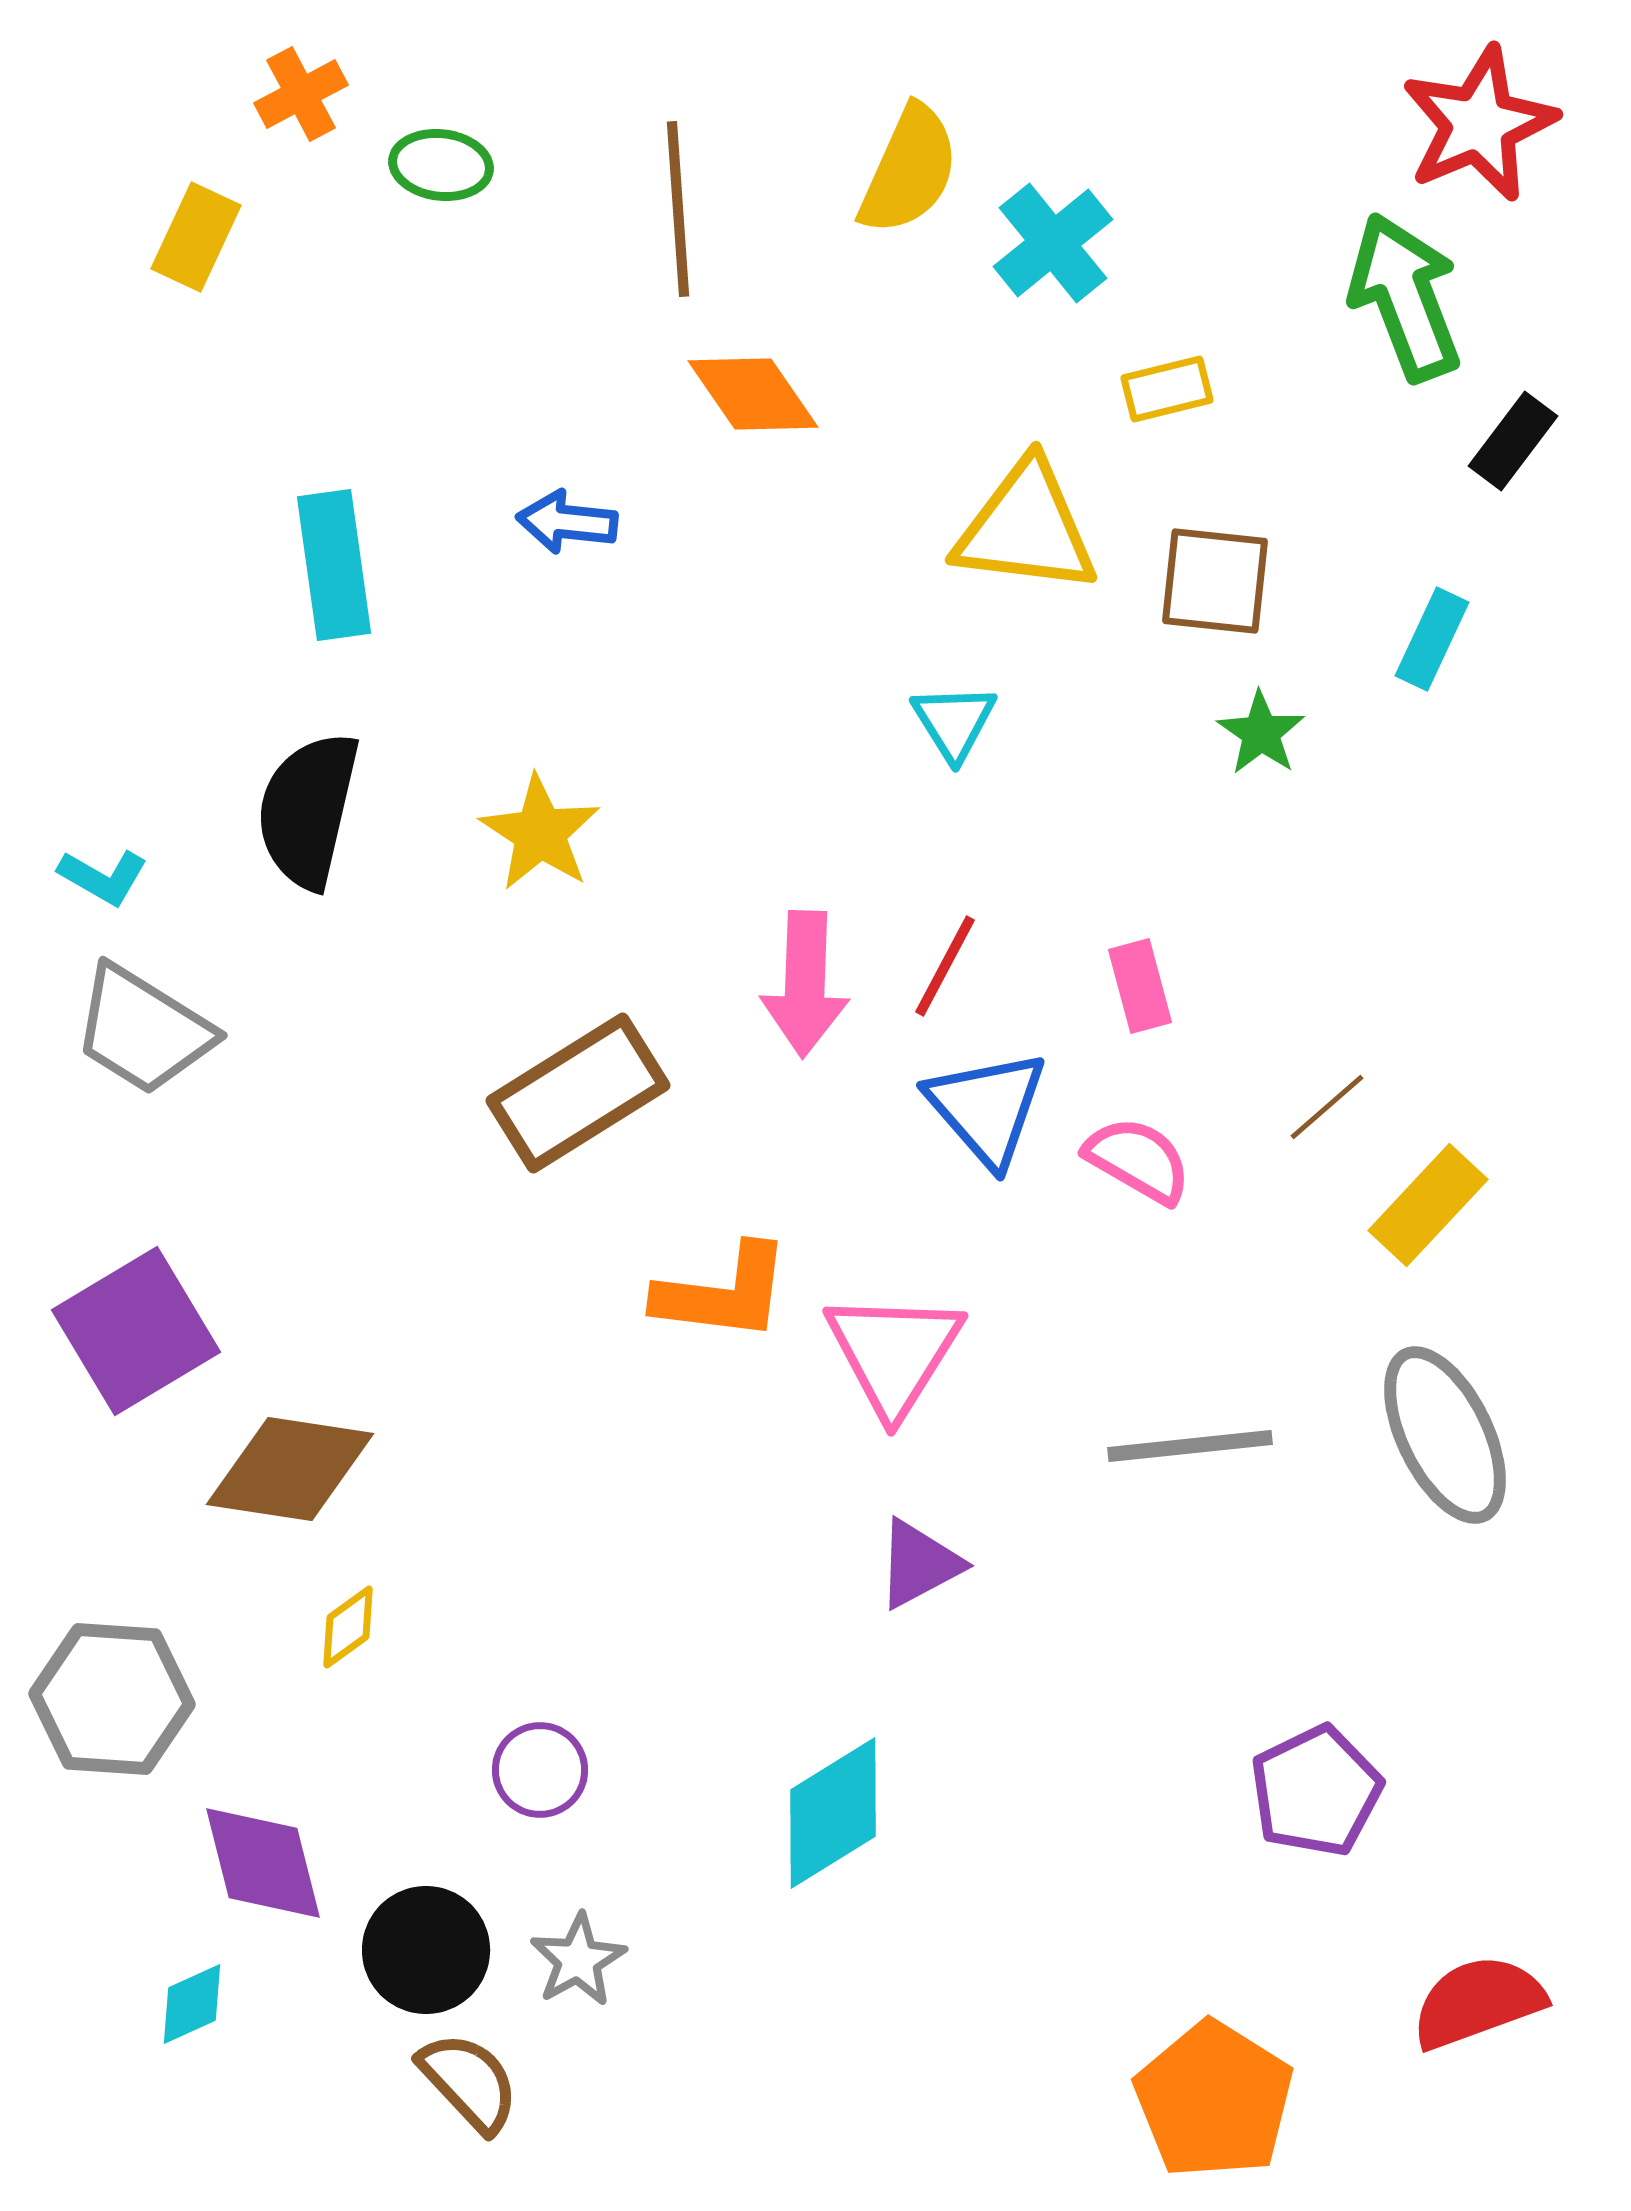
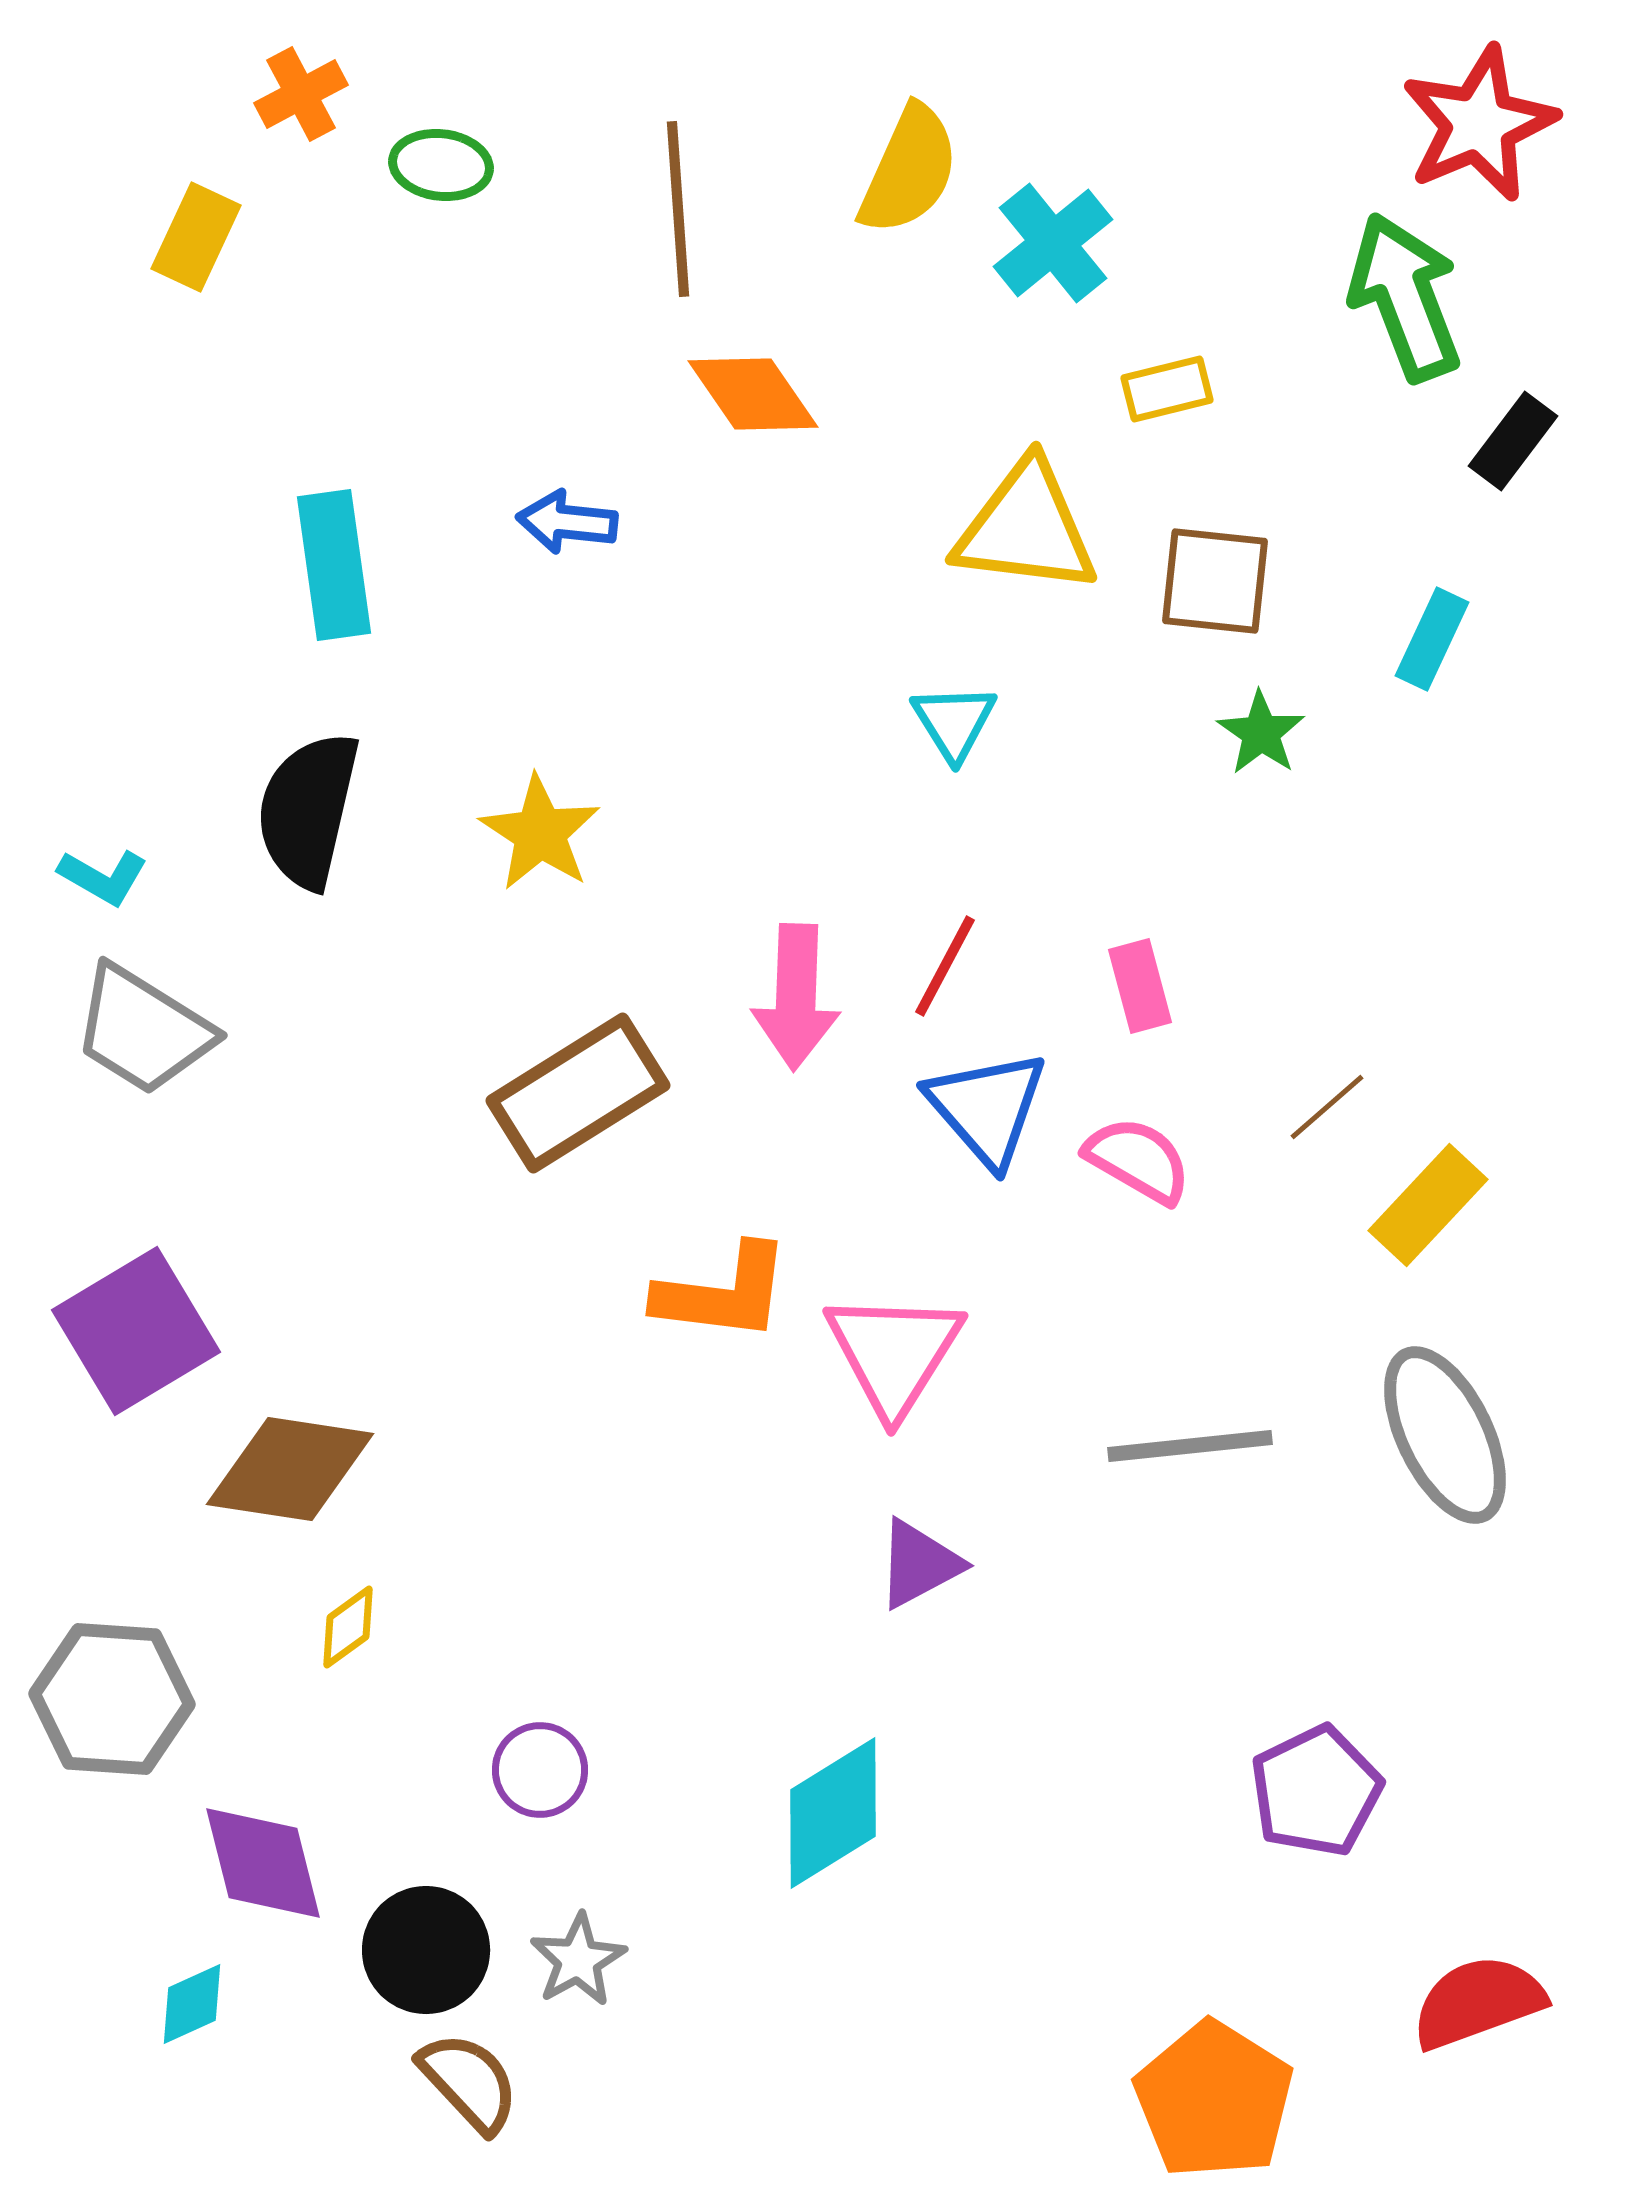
pink arrow at (805, 984): moved 9 px left, 13 px down
